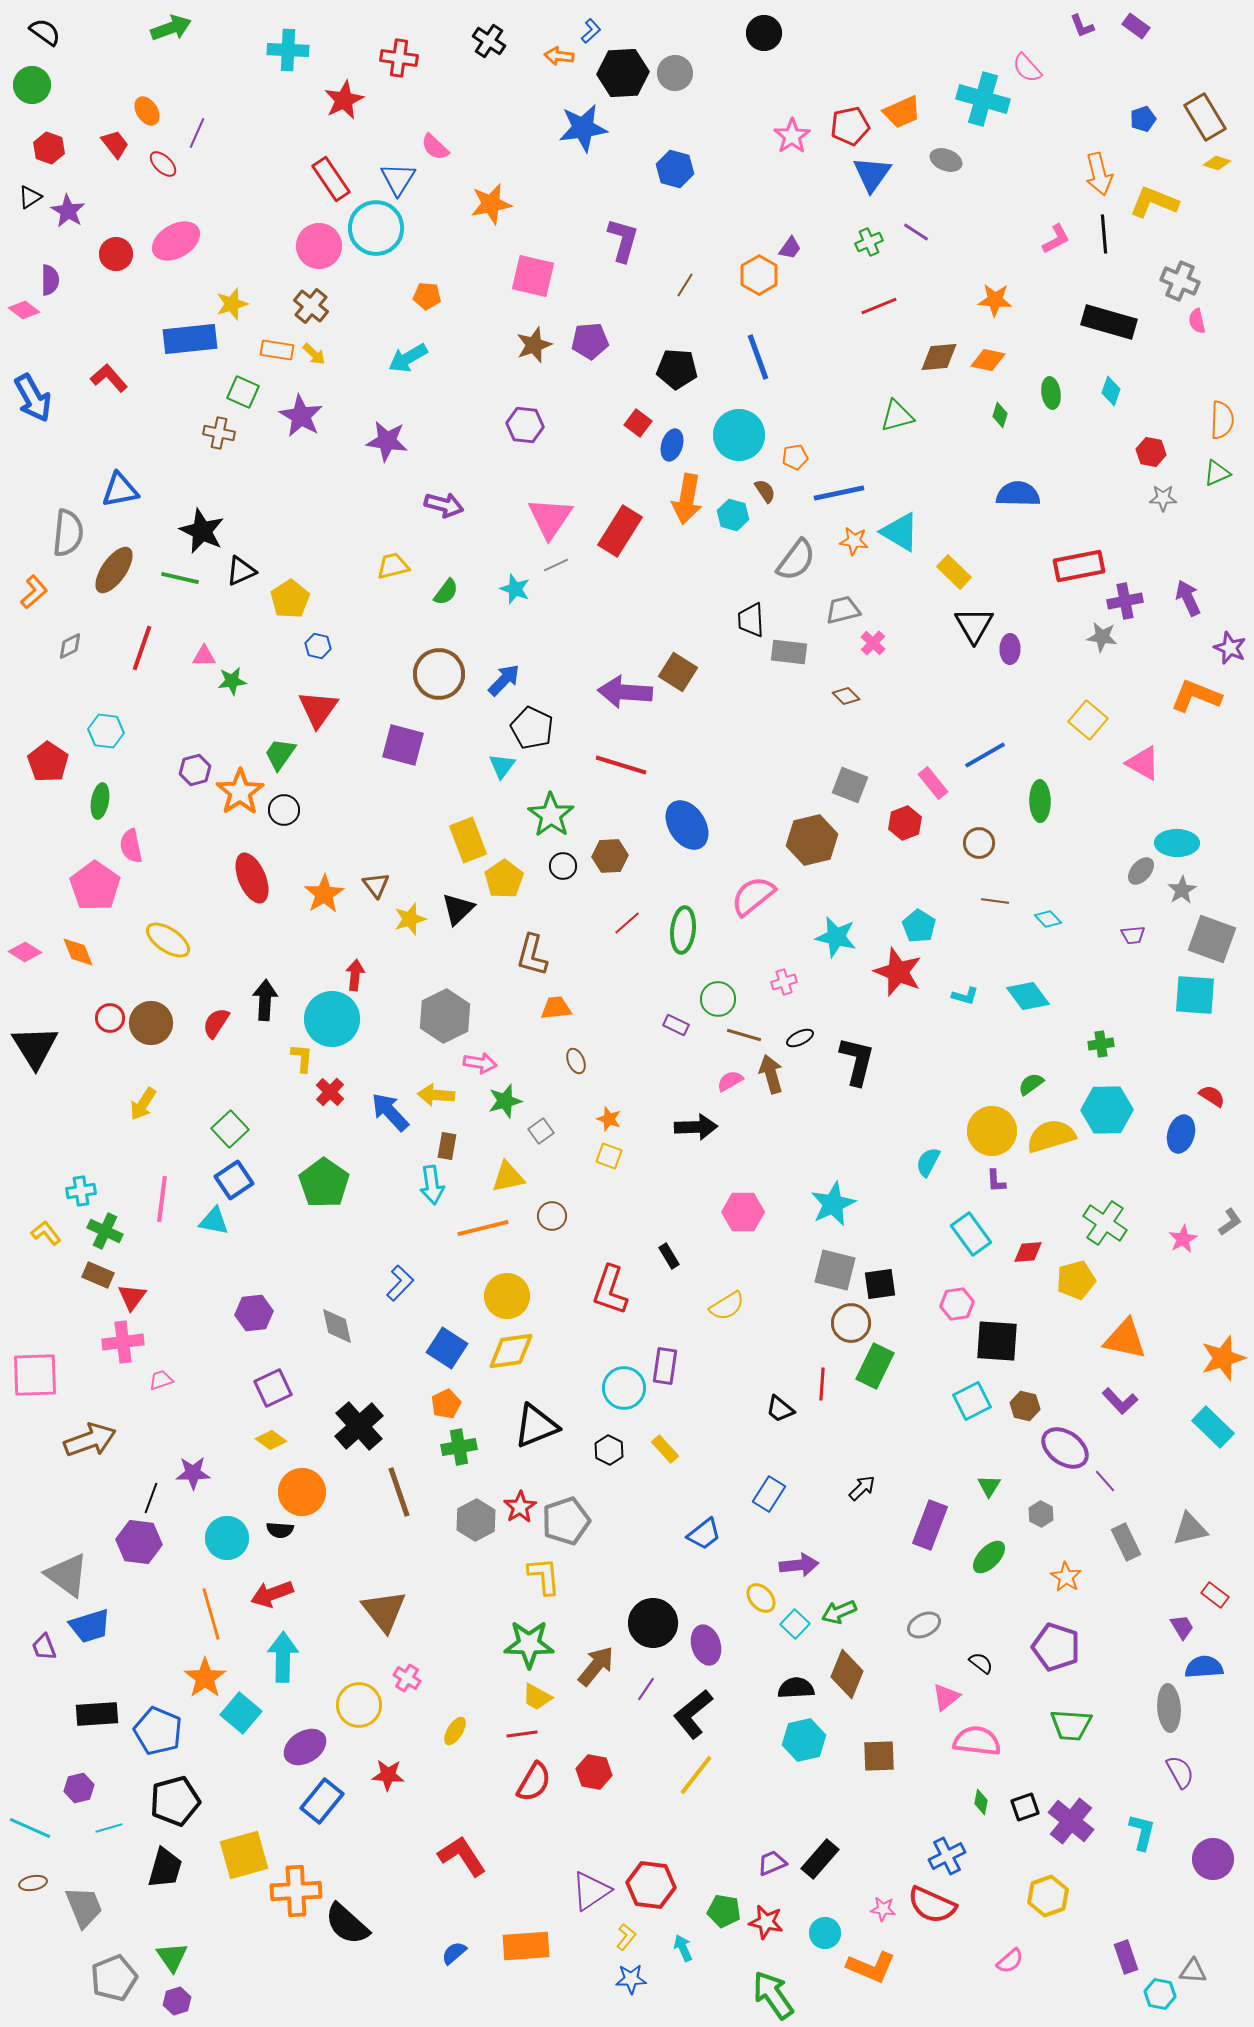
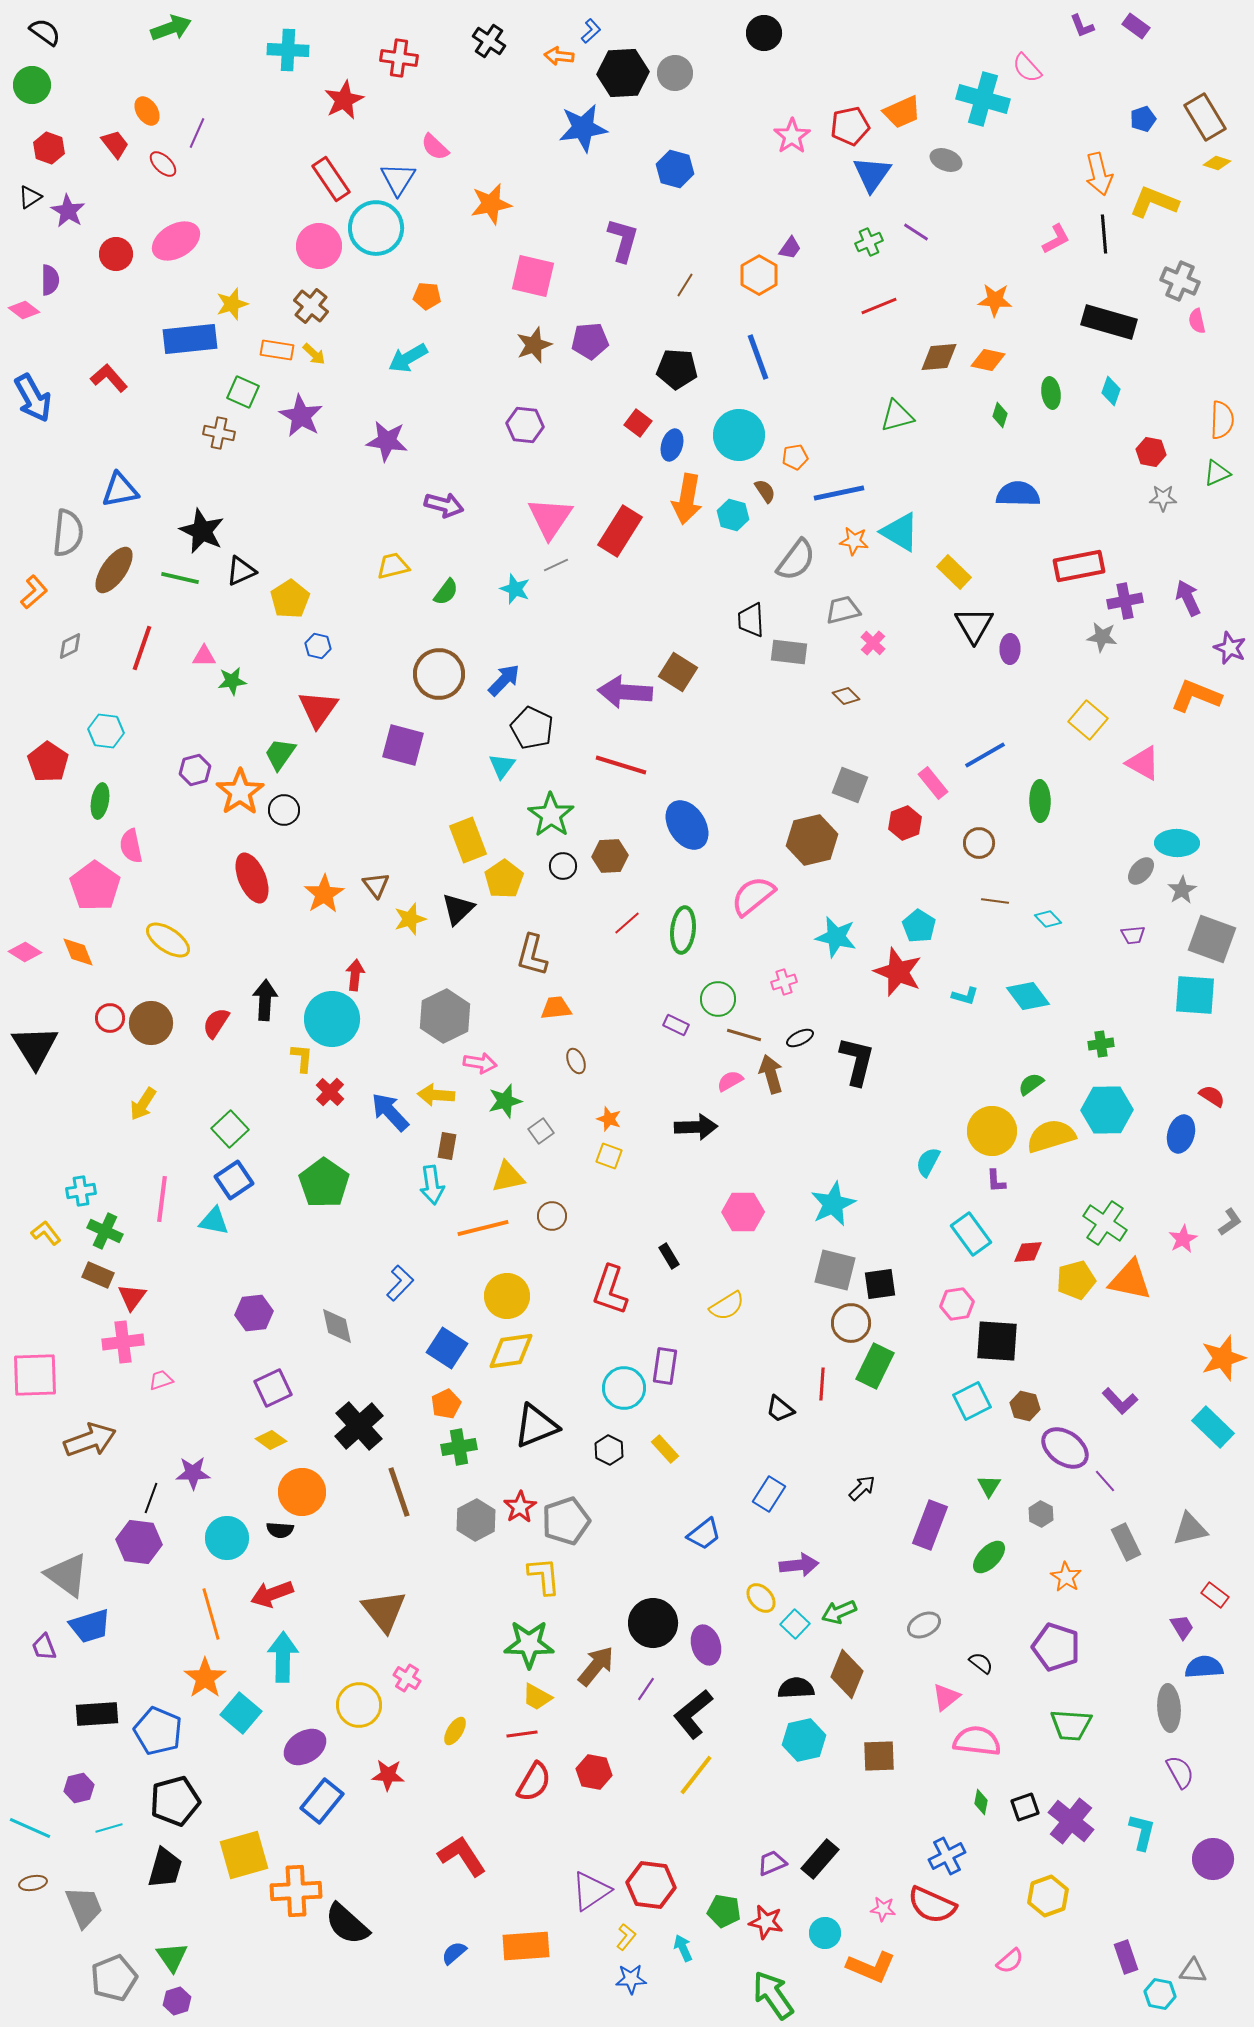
orange triangle at (1125, 1339): moved 5 px right, 59 px up
